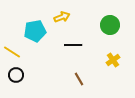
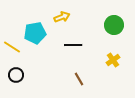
green circle: moved 4 px right
cyan pentagon: moved 2 px down
yellow line: moved 5 px up
